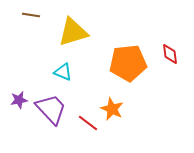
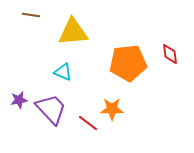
yellow triangle: rotated 12 degrees clockwise
orange star: rotated 25 degrees counterclockwise
